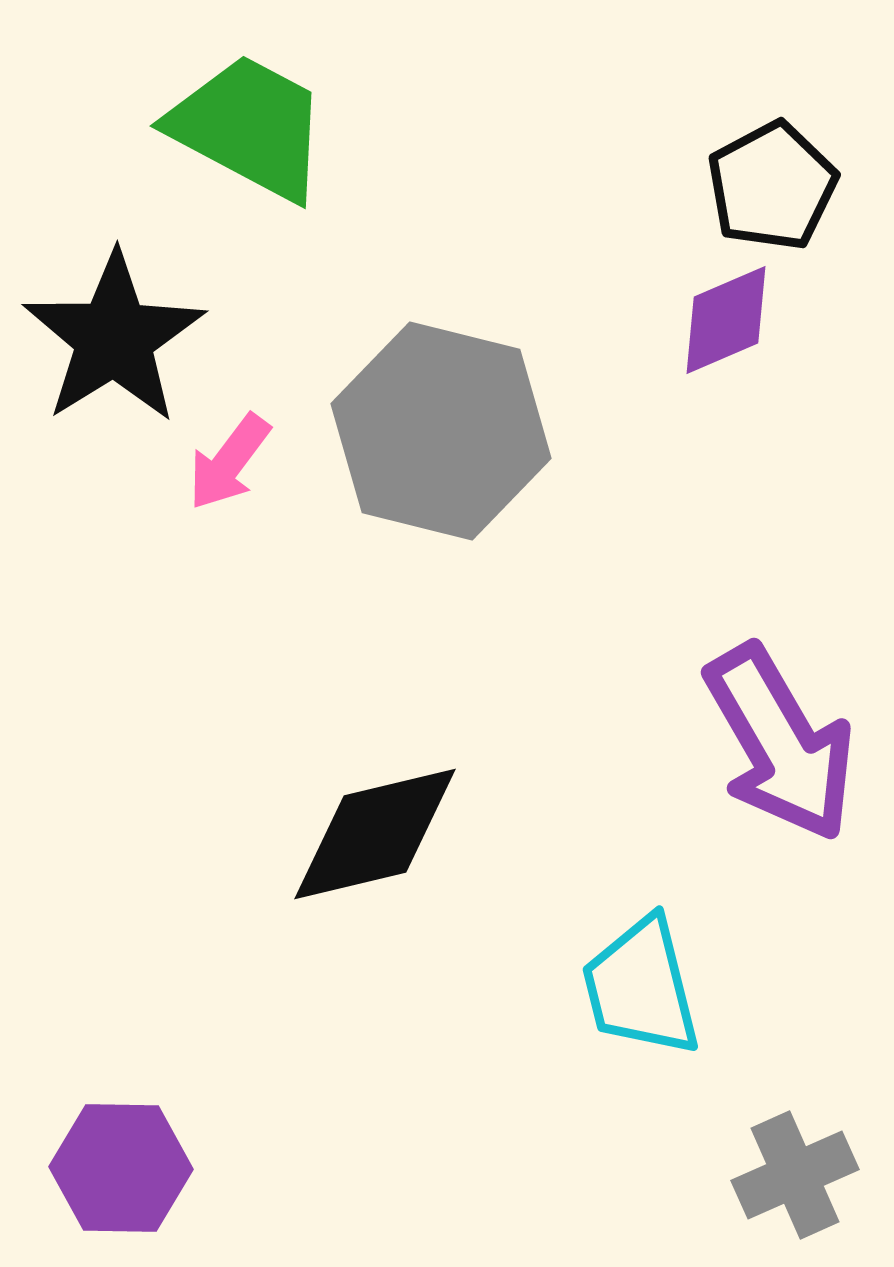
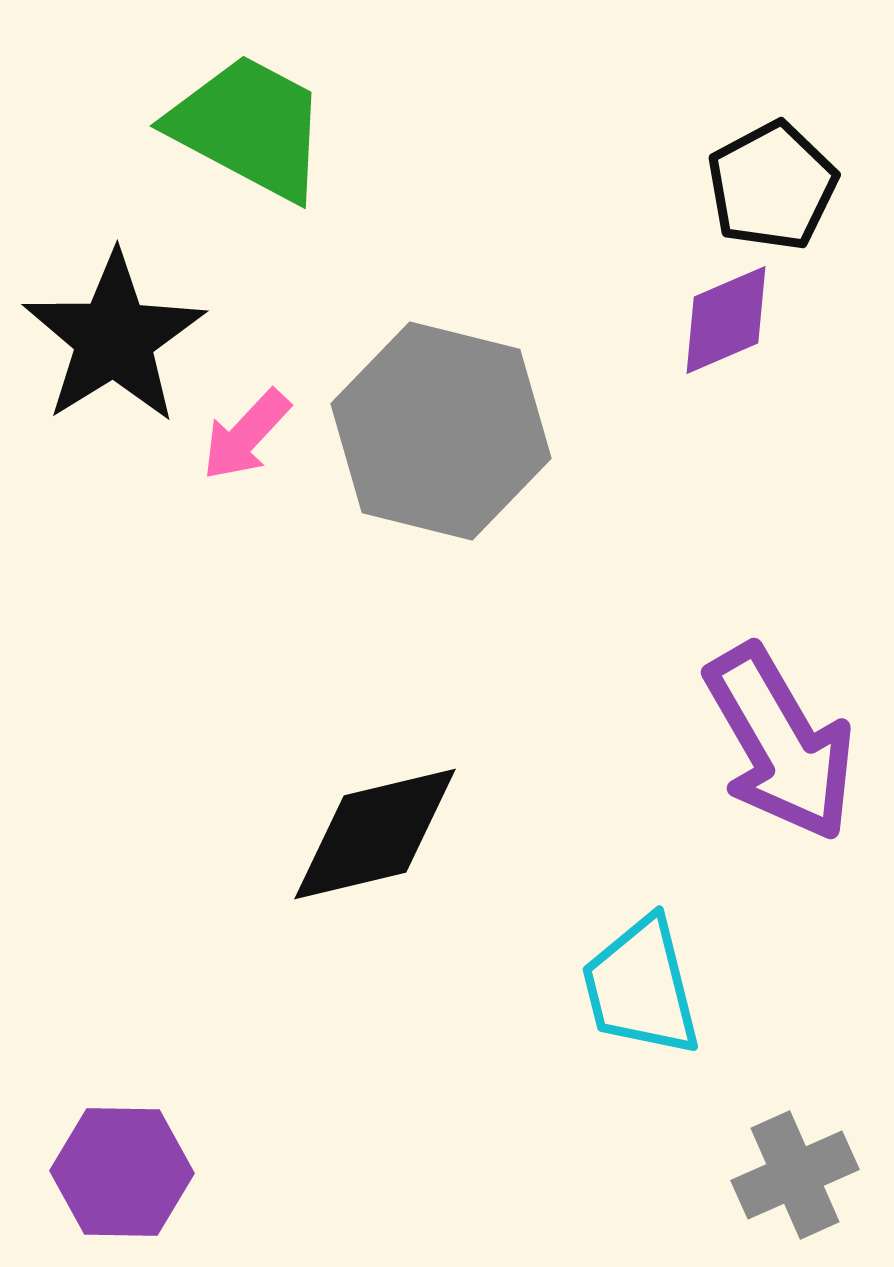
pink arrow: moved 17 px right, 27 px up; rotated 6 degrees clockwise
purple hexagon: moved 1 px right, 4 px down
